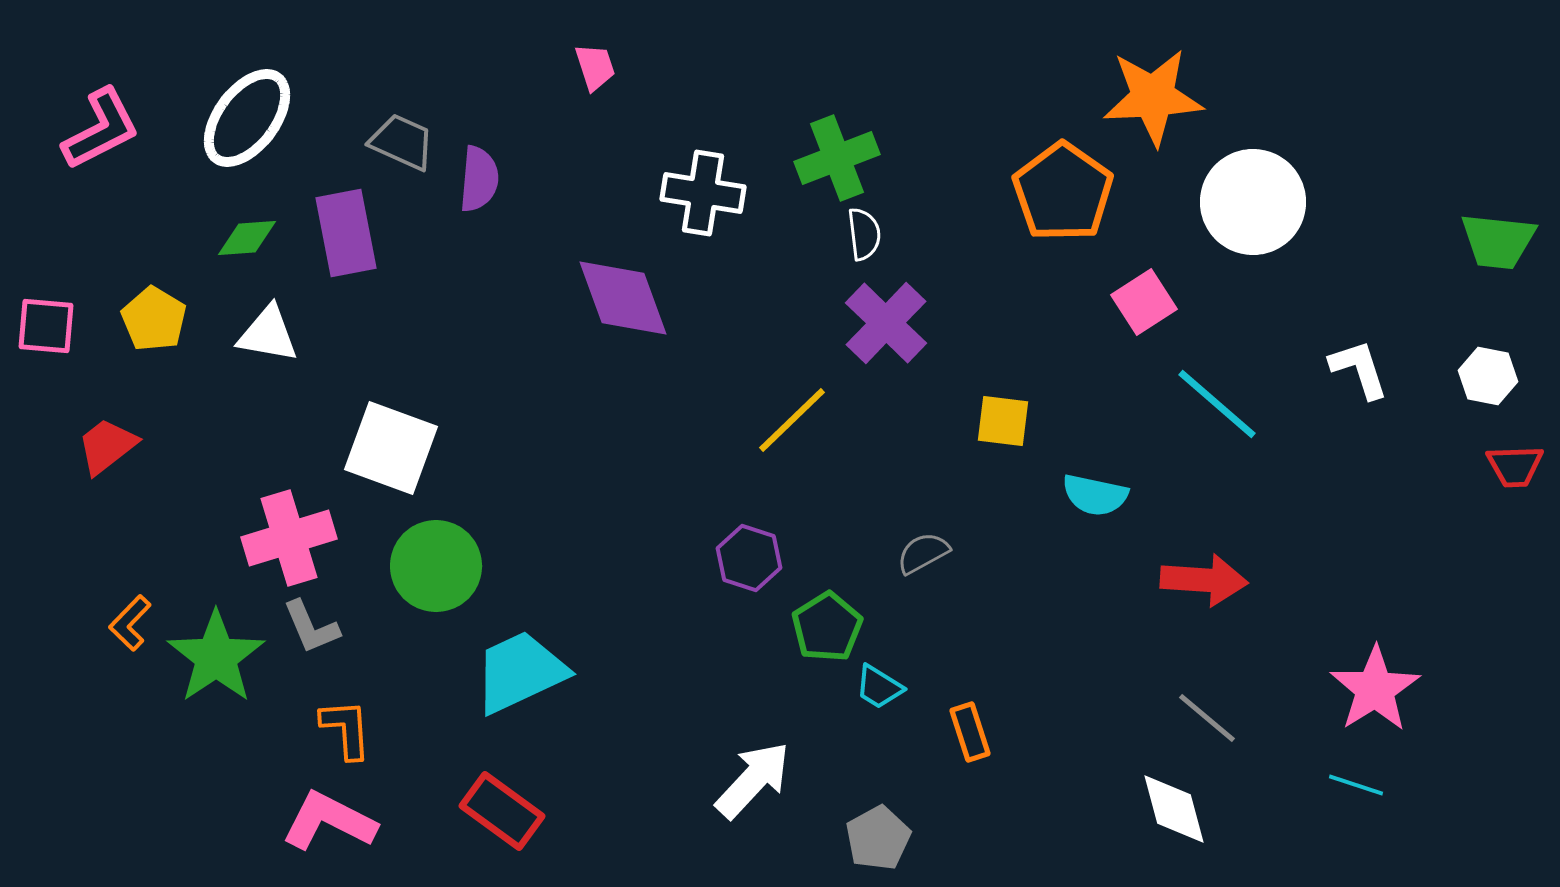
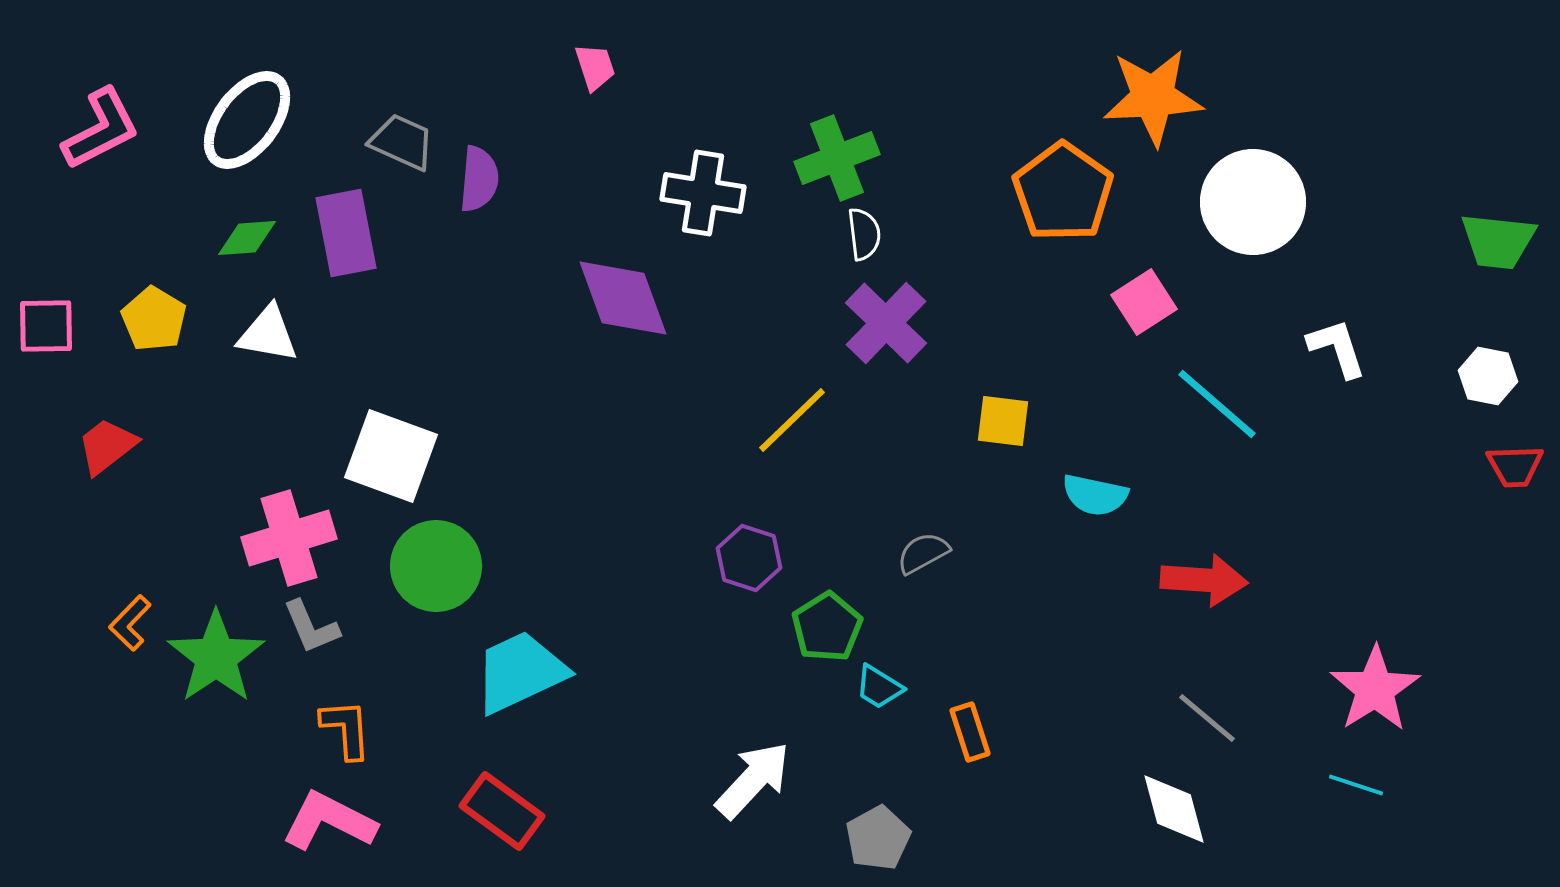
white ellipse at (247, 118): moved 2 px down
pink square at (46, 326): rotated 6 degrees counterclockwise
white L-shape at (1359, 369): moved 22 px left, 21 px up
white square at (391, 448): moved 8 px down
